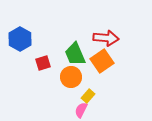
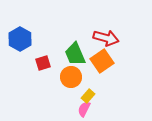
red arrow: rotated 10 degrees clockwise
pink semicircle: moved 3 px right, 1 px up
